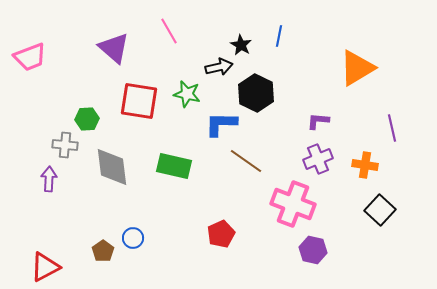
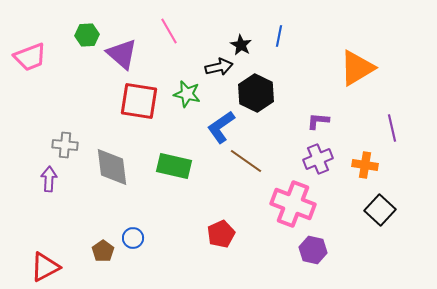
purple triangle: moved 8 px right, 6 px down
green hexagon: moved 84 px up
blue L-shape: moved 3 px down; rotated 36 degrees counterclockwise
